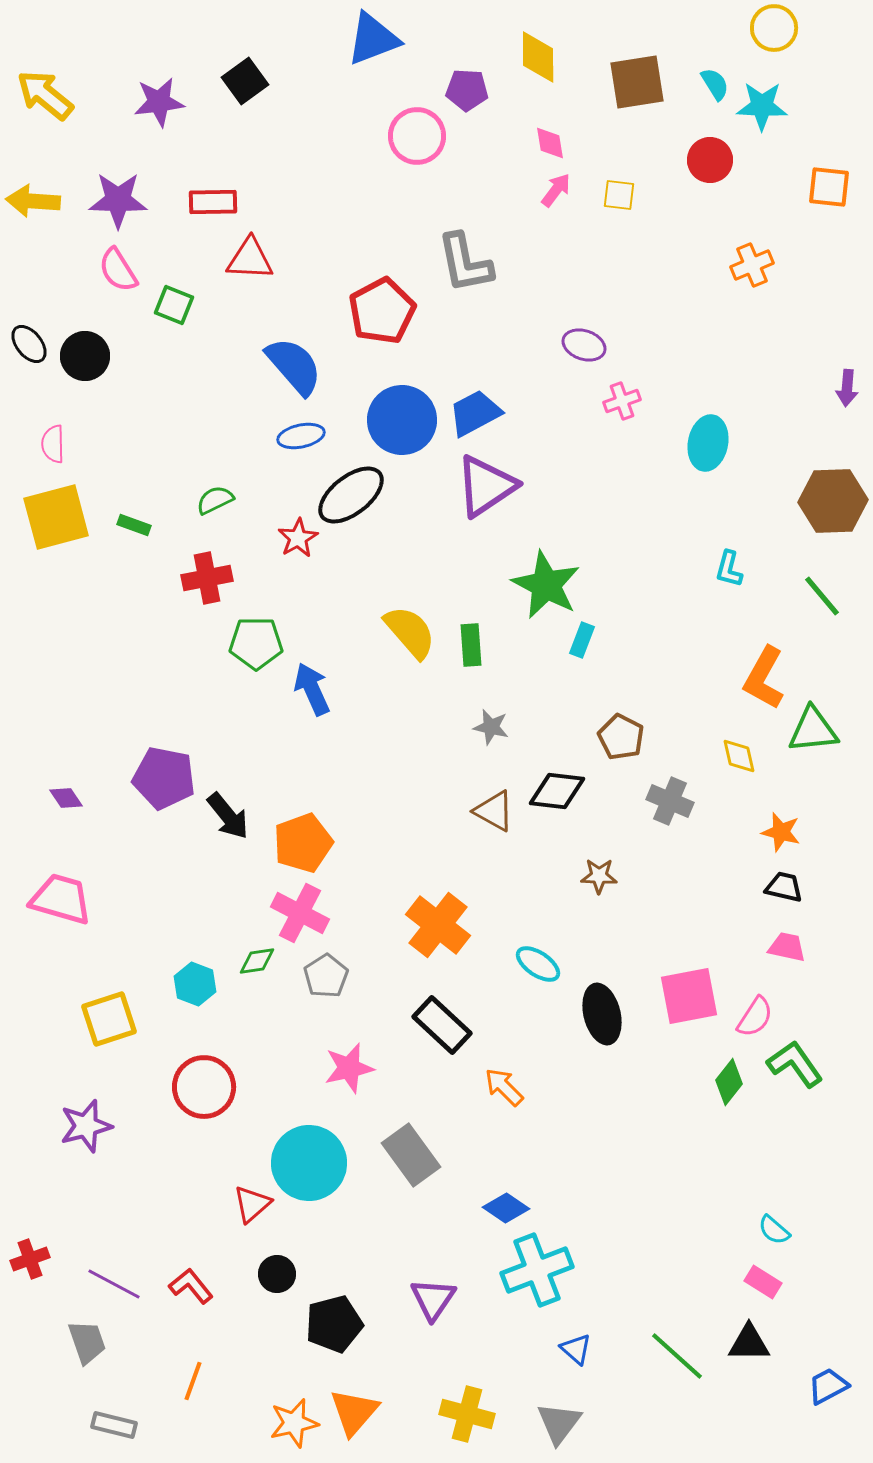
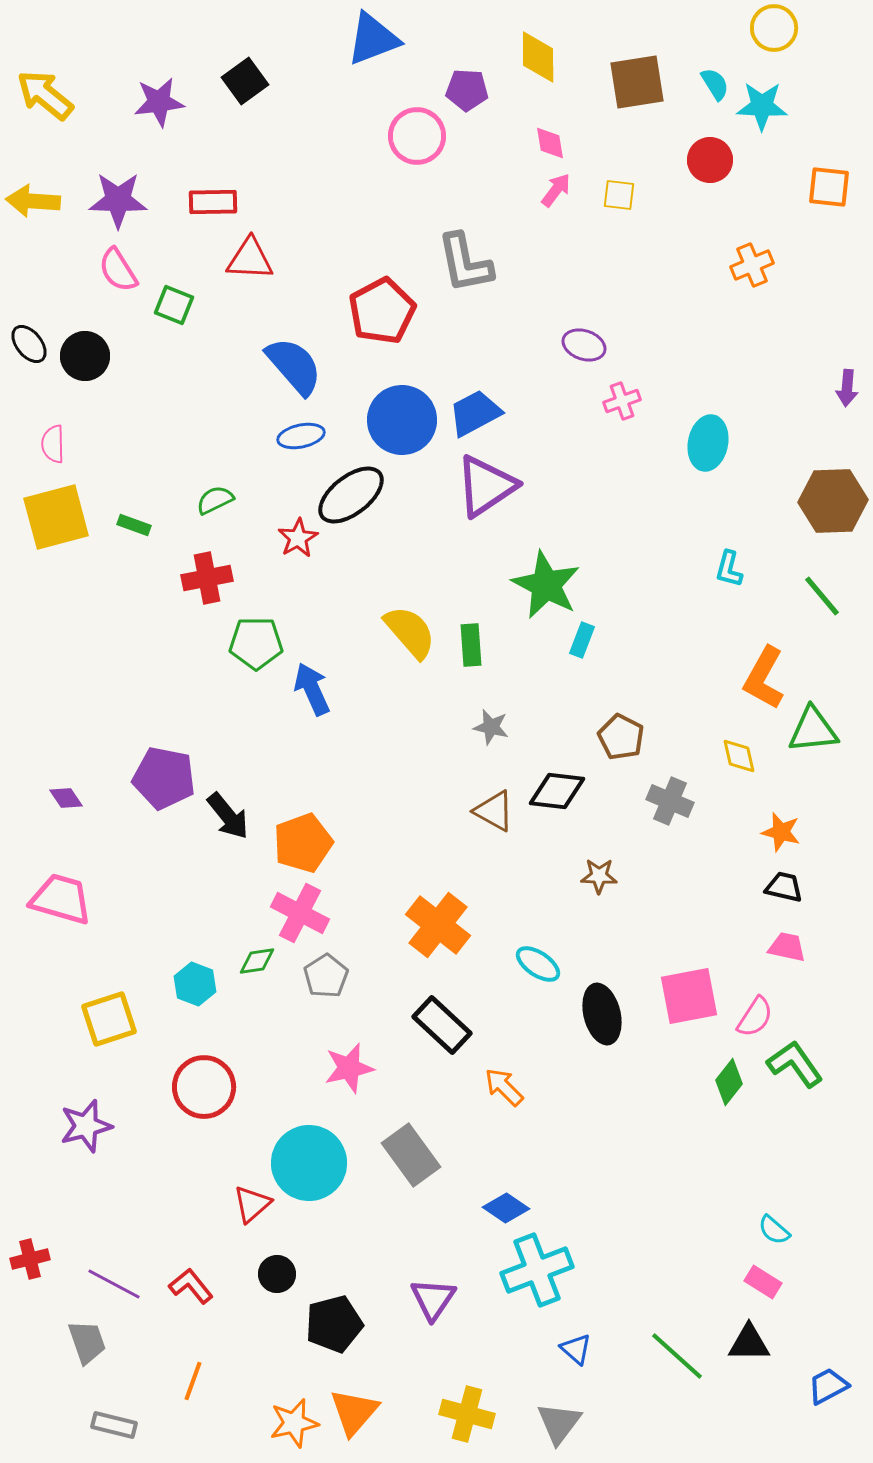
red cross at (30, 1259): rotated 6 degrees clockwise
